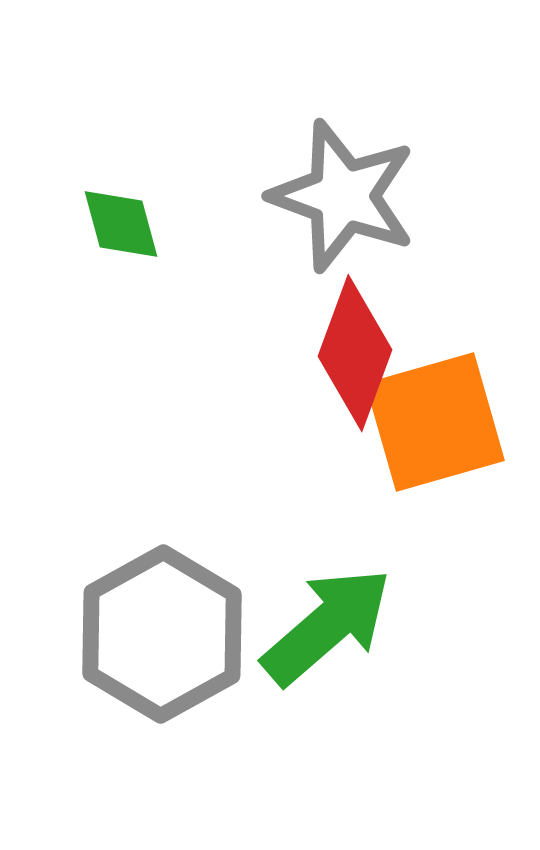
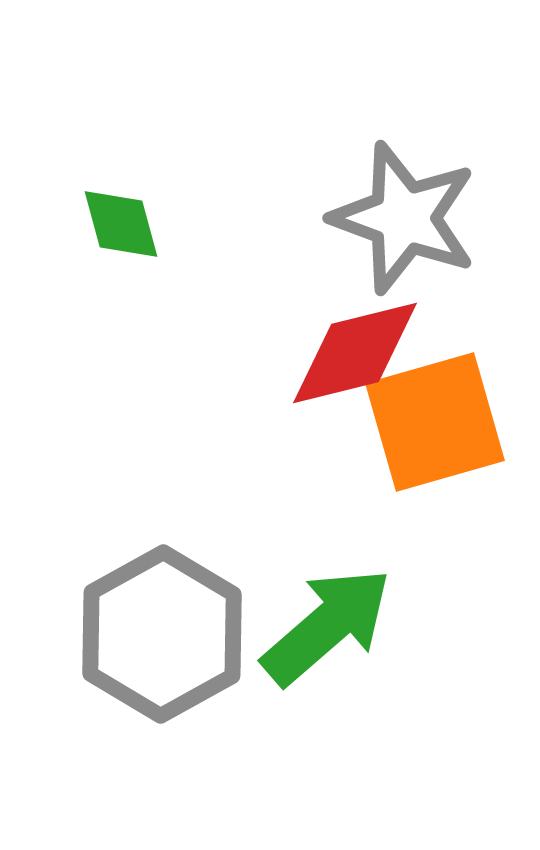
gray star: moved 61 px right, 22 px down
red diamond: rotated 56 degrees clockwise
